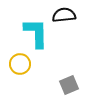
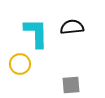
black semicircle: moved 8 px right, 12 px down
gray square: moved 2 px right; rotated 18 degrees clockwise
